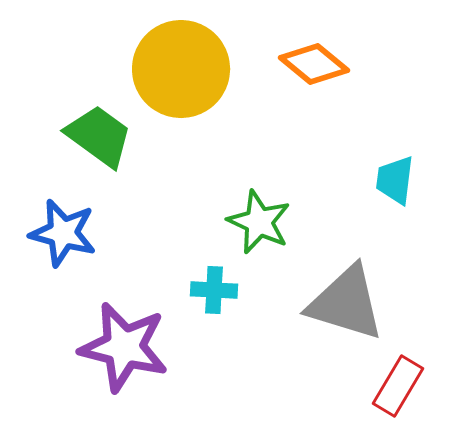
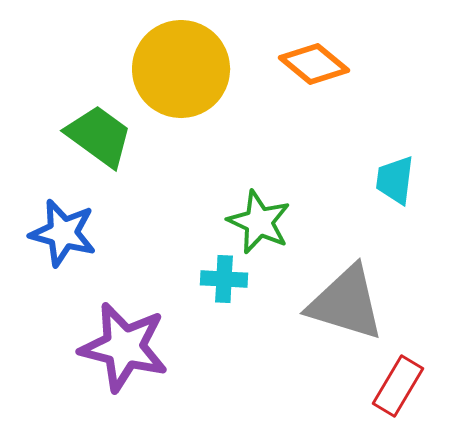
cyan cross: moved 10 px right, 11 px up
